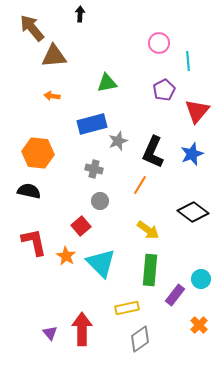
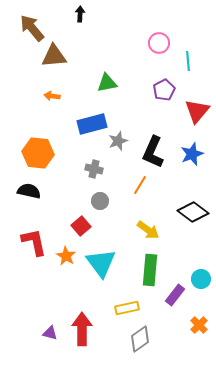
cyan triangle: rotated 8 degrees clockwise
purple triangle: rotated 35 degrees counterclockwise
